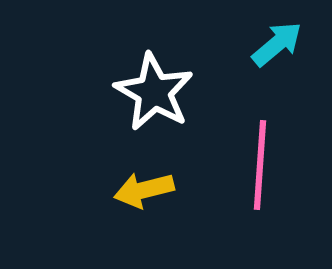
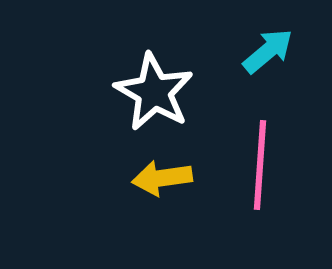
cyan arrow: moved 9 px left, 7 px down
yellow arrow: moved 18 px right, 12 px up; rotated 6 degrees clockwise
